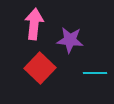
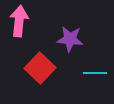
pink arrow: moved 15 px left, 3 px up
purple star: moved 1 px up
